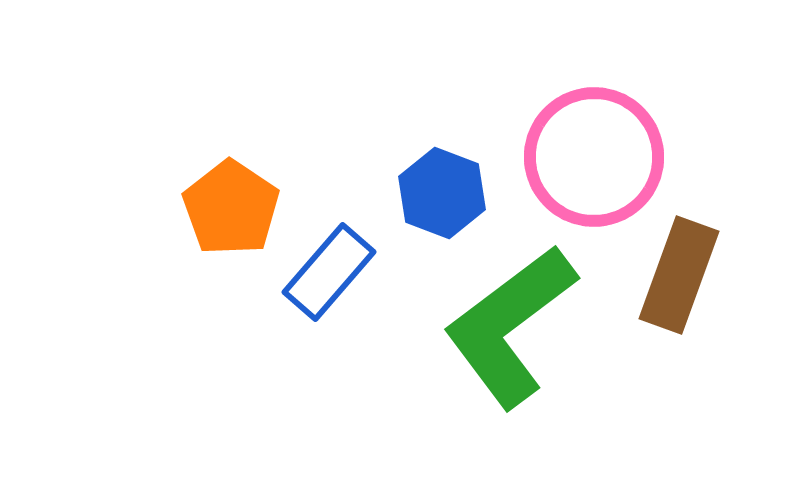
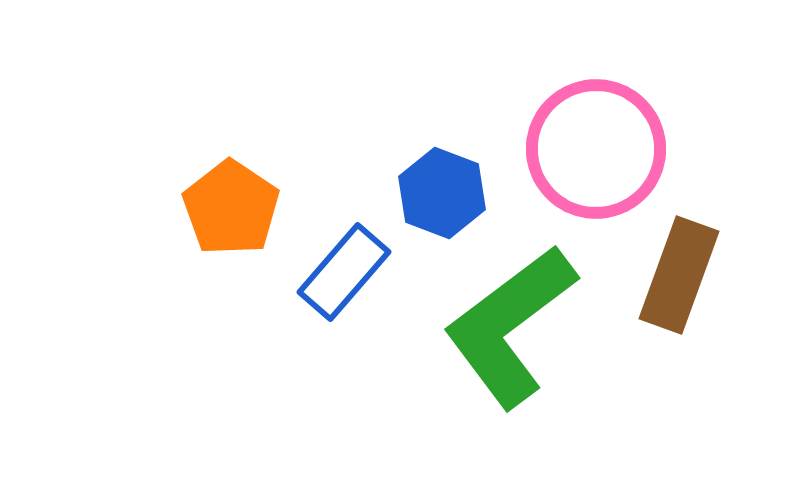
pink circle: moved 2 px right, 8 px up
blue rectangle: moved 15 px right
